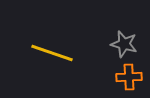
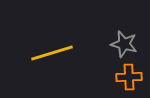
yellow line: rotated 36 degrees counterclockwise
